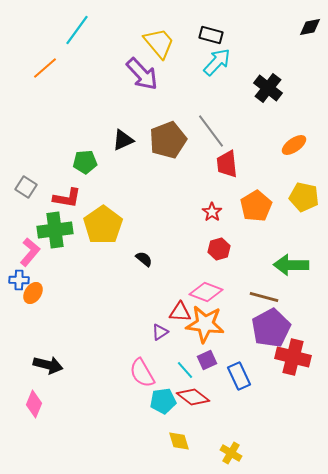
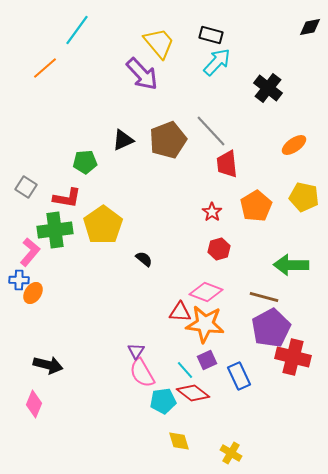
gray line at (211, 131): rotated 6 degrees counterclockwise
purple triangle at (160, 332): moved 24 px left, 19 px down; rotated 24 degrees counterclockwise
red diamond at (193, 397): moved 4 px up
